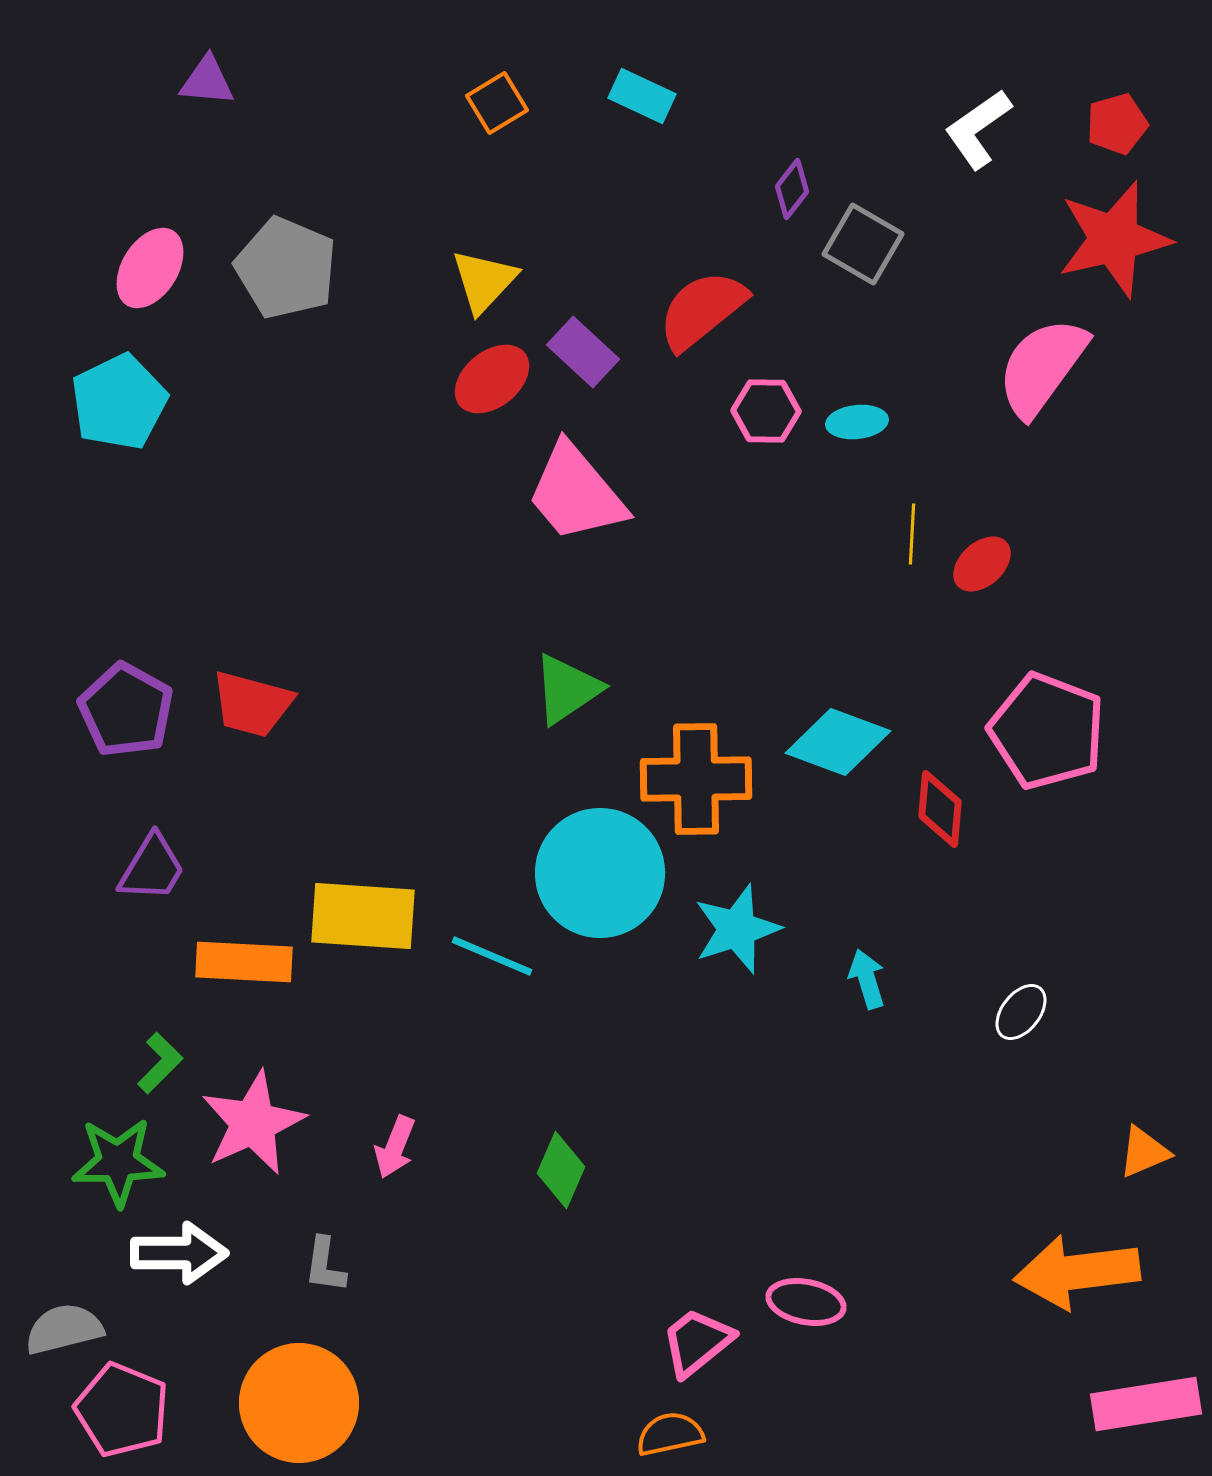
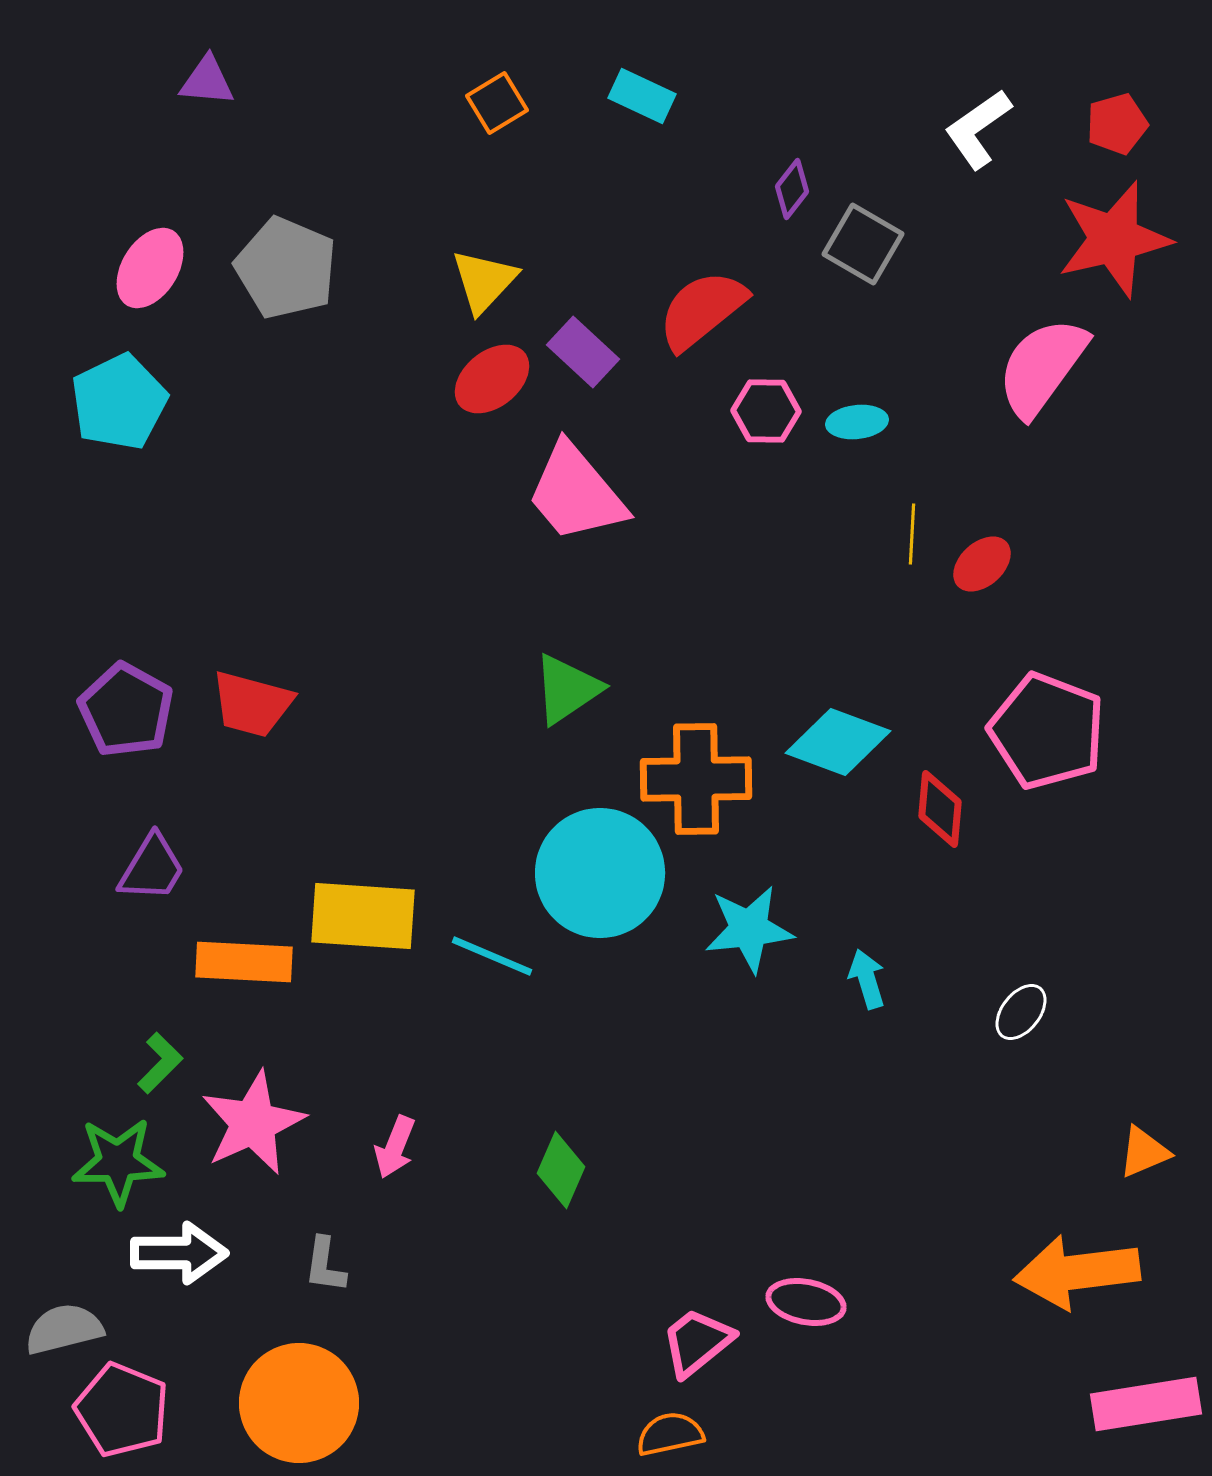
cyan star at (737, 929): moved 12 px right; rotated 12 degrees clockwise
